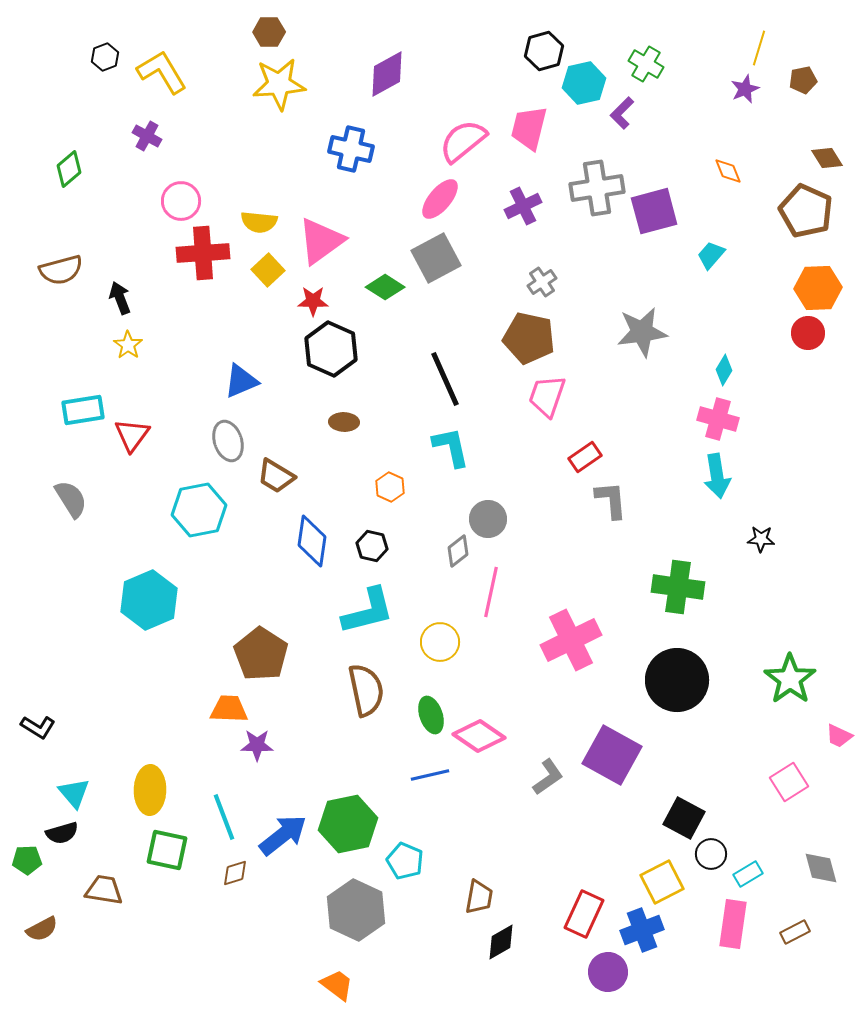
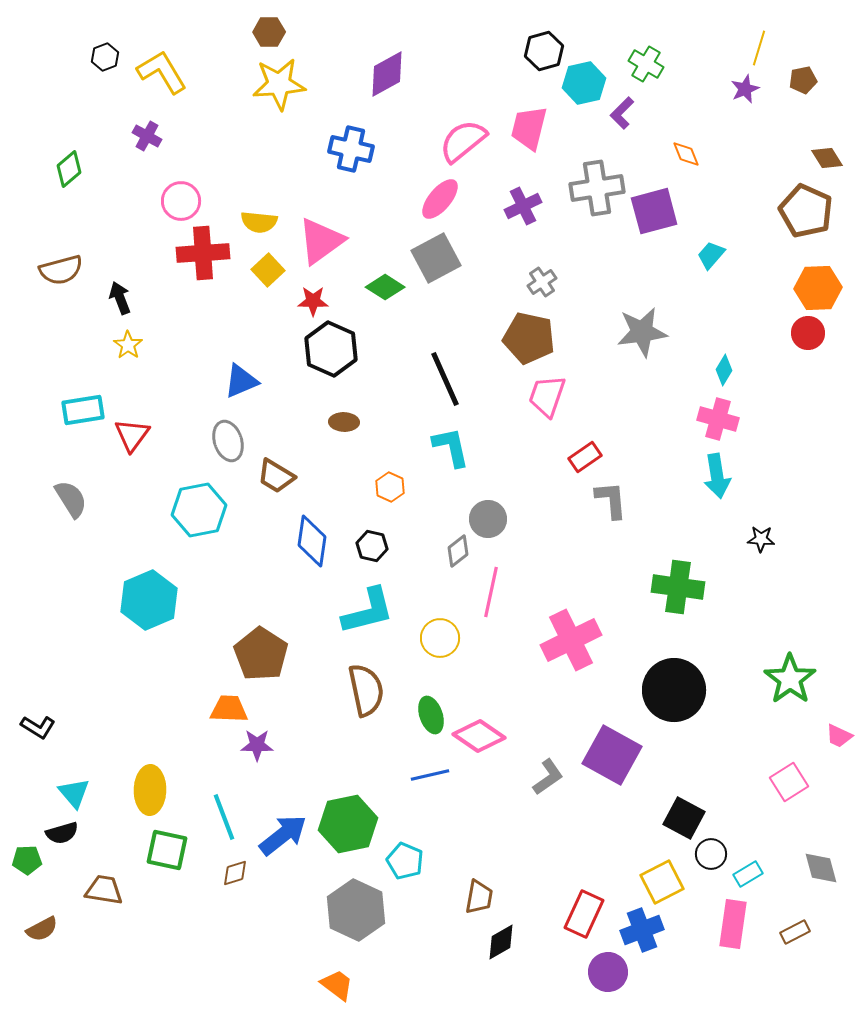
orange diamond at (728, 171): moved 42 px left, 17 px up
yellow circle at (440, 642): moved 4 px up
black circle at (677, 680): moved 3 px left, 10 px down
